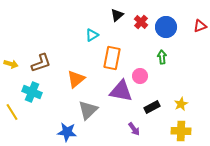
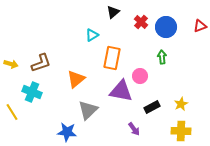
black triangle: moved 4 px left, 3 px up
